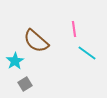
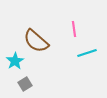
cyan line: rotated 54 degrees counterclockwise
